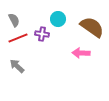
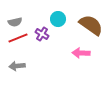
gray semicircle: moved 1 px right, 2 px down; rotated 104 degrees clockwise
brown semicircle: moved 1 px left, 2 px up
purple cross: rotated 24 degrees clockwise
gray arrow: rotated 49 degrees counterclockwise
